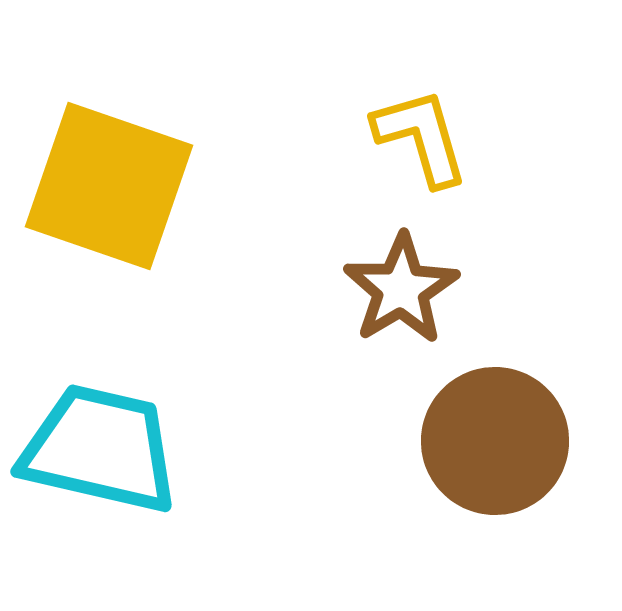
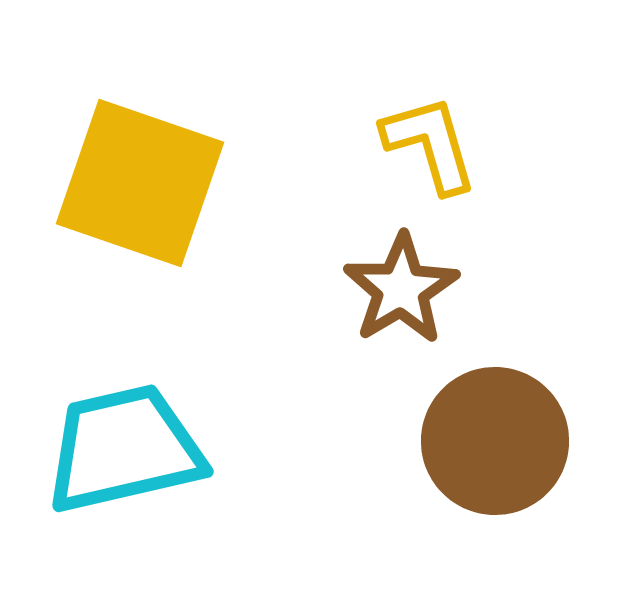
yellow L-shape: moved 9 px right, 7 px down
yellow square: moved 31 px right, 3 px up
cyan trapezoid: moved 24 px right; rotated 26 degrees counterclockwise
